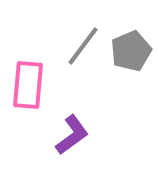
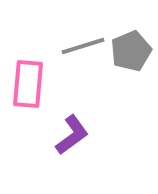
gray line: rotated 36 degrees clockwise
pink rectangle: moved 1 px up
